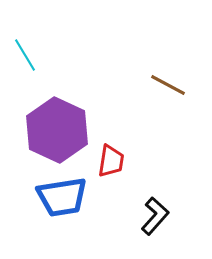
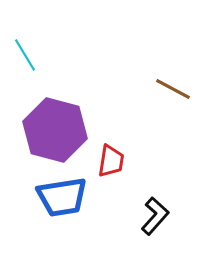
brown line: moved 5 px right, 4 px down
purple hexagon: moved 2 px left; rotated 10 degrees counterclockwise
